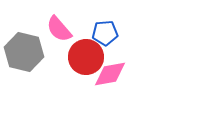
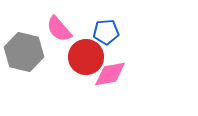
blue pentagon: moved 1 px right, 1 px up
